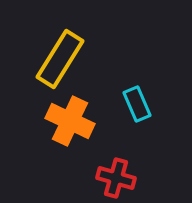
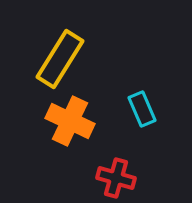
cyan rectangle: moved 5 px right, 5 px down
